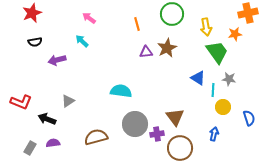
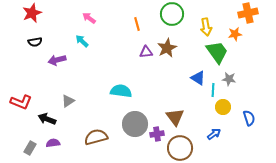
blue arrow: rotated 40 degrees clockwise
